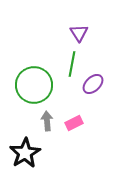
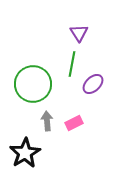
green circle: moved 1 px left, 1 px up
